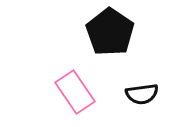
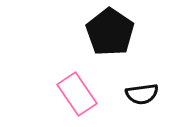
pink rectangle: moved 2 px right, 2 px down
